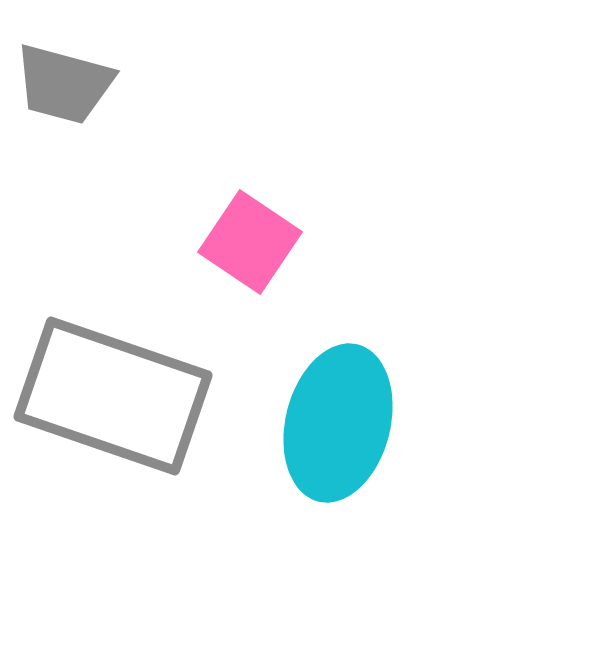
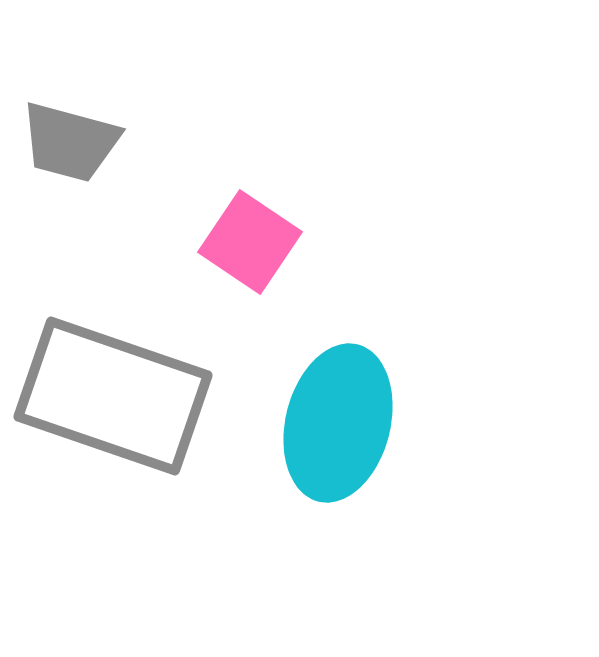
gray trapezoid: moved 6 px right, 58 px down
